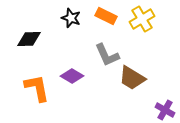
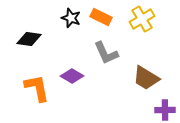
orange rectangle: moved 5 px left, 1 px down
black diamond: rotated 10 degrees clockwise
gray L-shape: moved 1 px left, 2 px up
brown trapezoid: moved 14 px right
purple cross: rotated 30 degrees counterclockwise
